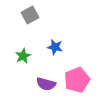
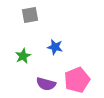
gray square: rotated 18 degrees clockwise
